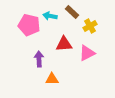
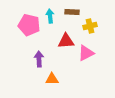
brown rectangle: rotated 40 degrees counterclockwise
cyan arrow: rotated 72 degrees clockwise
yellow cross: rotated 16 degrees clockwise
red triangle: moved 2 px right, 3 px up
pink triangle: moved 1 px left
